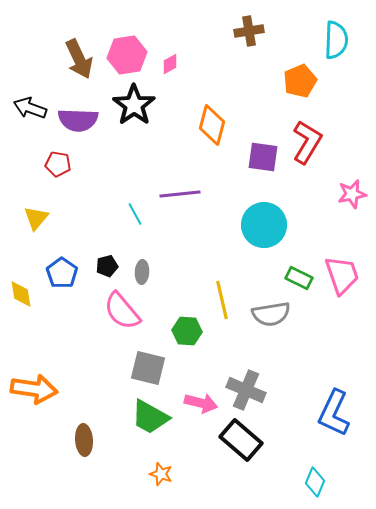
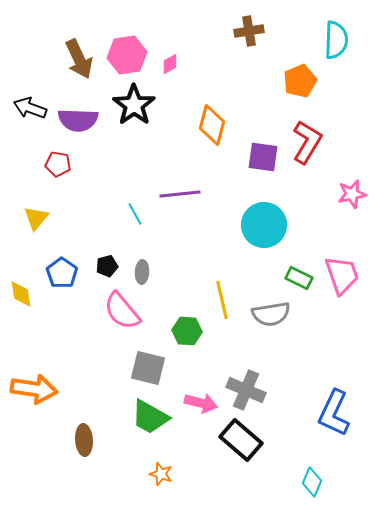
cyan diamond: moved 3 px left
